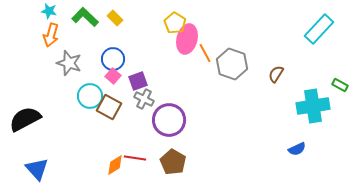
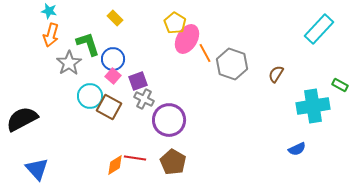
green L-shape: moved 3 px right, 27 px down; rotated 28 degrees clockwise
pink ellipse: rotated 16 degrees clockwise
gray star: rotated 20 degrees clockwise
black semicircle: moved 3 px left
